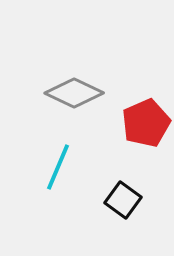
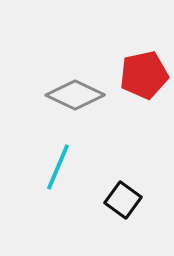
gray diamond: moved 1 px right, 2 px down
red pentagon: moved 2 px left, 48 px up; rotated 12 degrees clockwise
